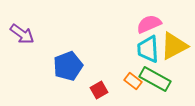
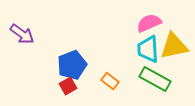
pink semicircle: moved 1 px up
yellow triangle: rotated 16 degrees clockwise
blue pentagon: moved 4 px right, 1 px up
orange rectangle: moved 23 px left
red square: moved 31 px left, 4 px up
